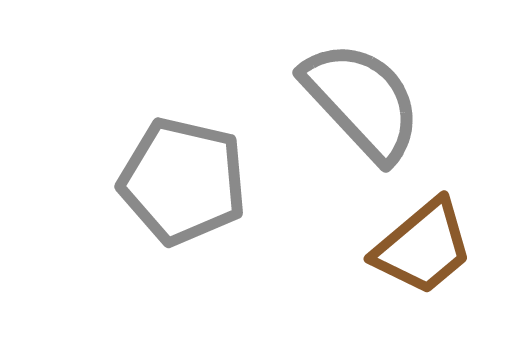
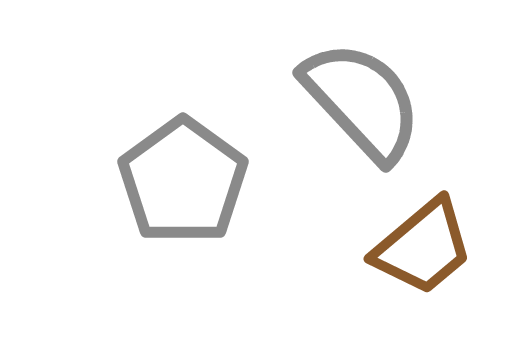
gray pentagon: rotated 23 degrees clockwise
